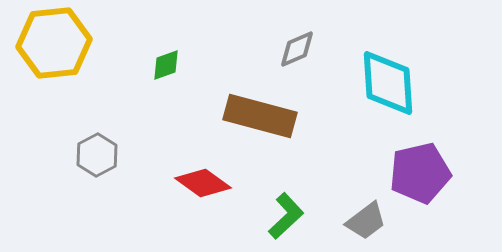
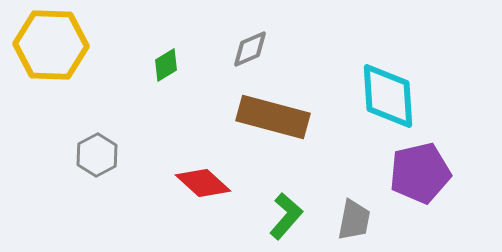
yellow hexagon: moved 3 px left, 2 px down; rotated 8 degrees clockwise
gray diamond: moved 47 px left
green diamond: rotated 12 degrees counterclockwise
cyan diamond: moved 13 px down
brown rectangle: moved 13 px right, 1 px down
red diamond: rotated 6 degrees clockwise
green L-shape: rotated 6 degrees counterclockwise
gray trapezoid: moved 12 px left, 1 px up; rotated 42 degrees counterclockwise
